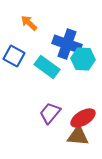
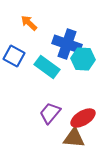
brown triangle: moved 4 px left, 2 px down
